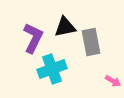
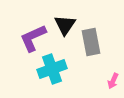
black triangle: moved 2 px up; rotated 45 degrees counterclockwise
purple L-shape: rotated 140 degrees counterclockwise
pink arrow: rotated 84 degrees clockwise
